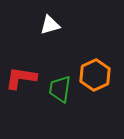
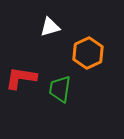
white triangle: moved 2 px down
orange hexagon: moved 7 px left, 22 px up
